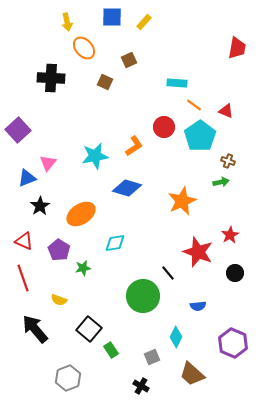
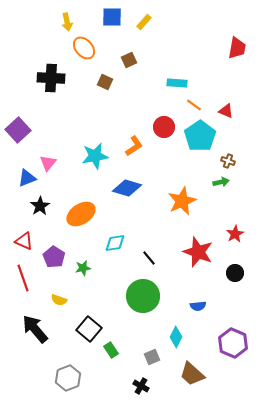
red star at (230, 235): moved 5 px right, 1 px up
purple pentagon at (59, 250): moved 5 px left, 7 px down
black line at (168, 273): moved 19 px left, 15 px up
